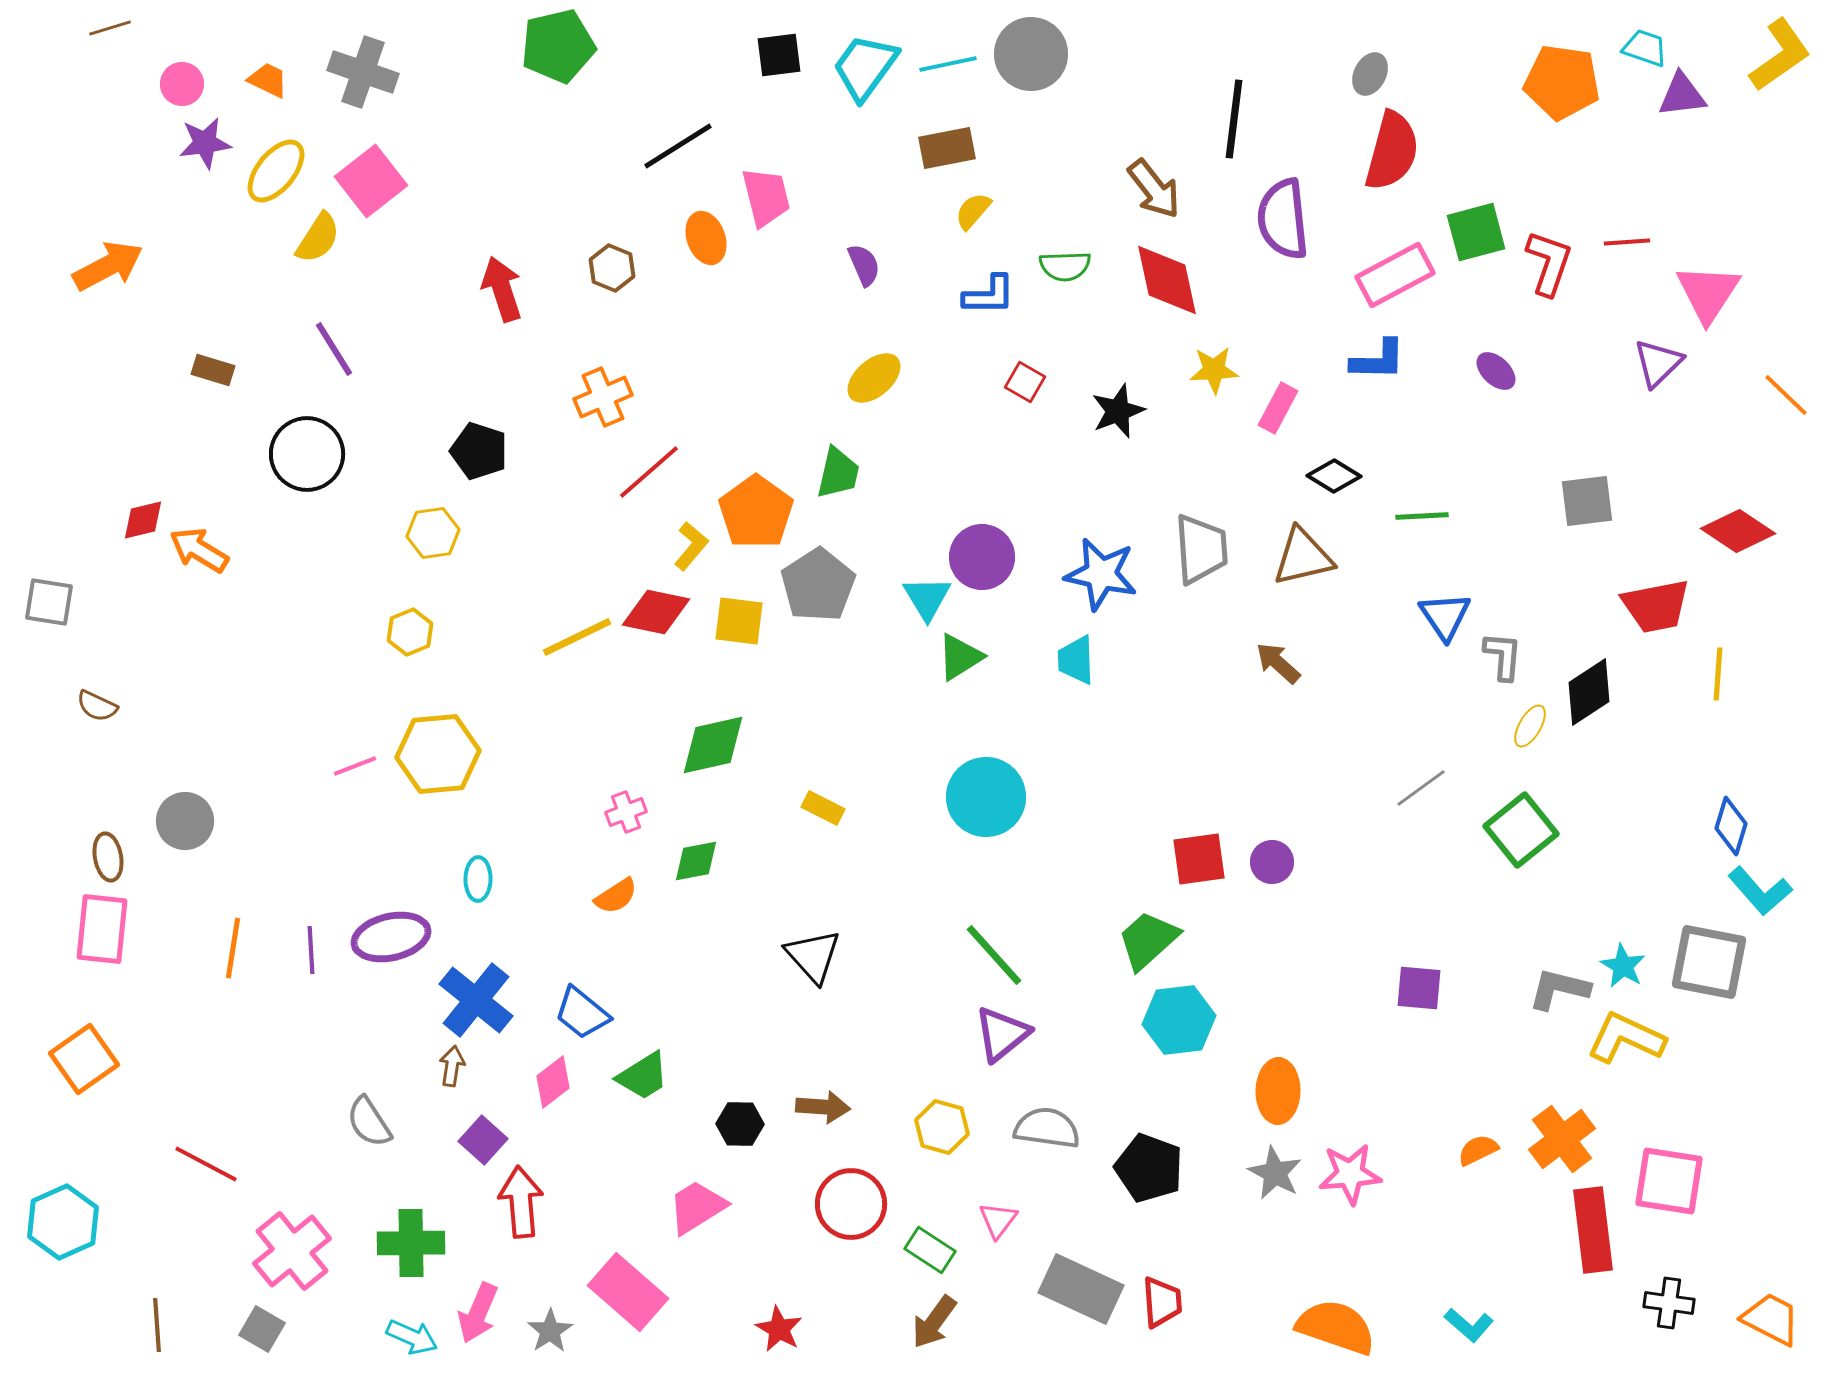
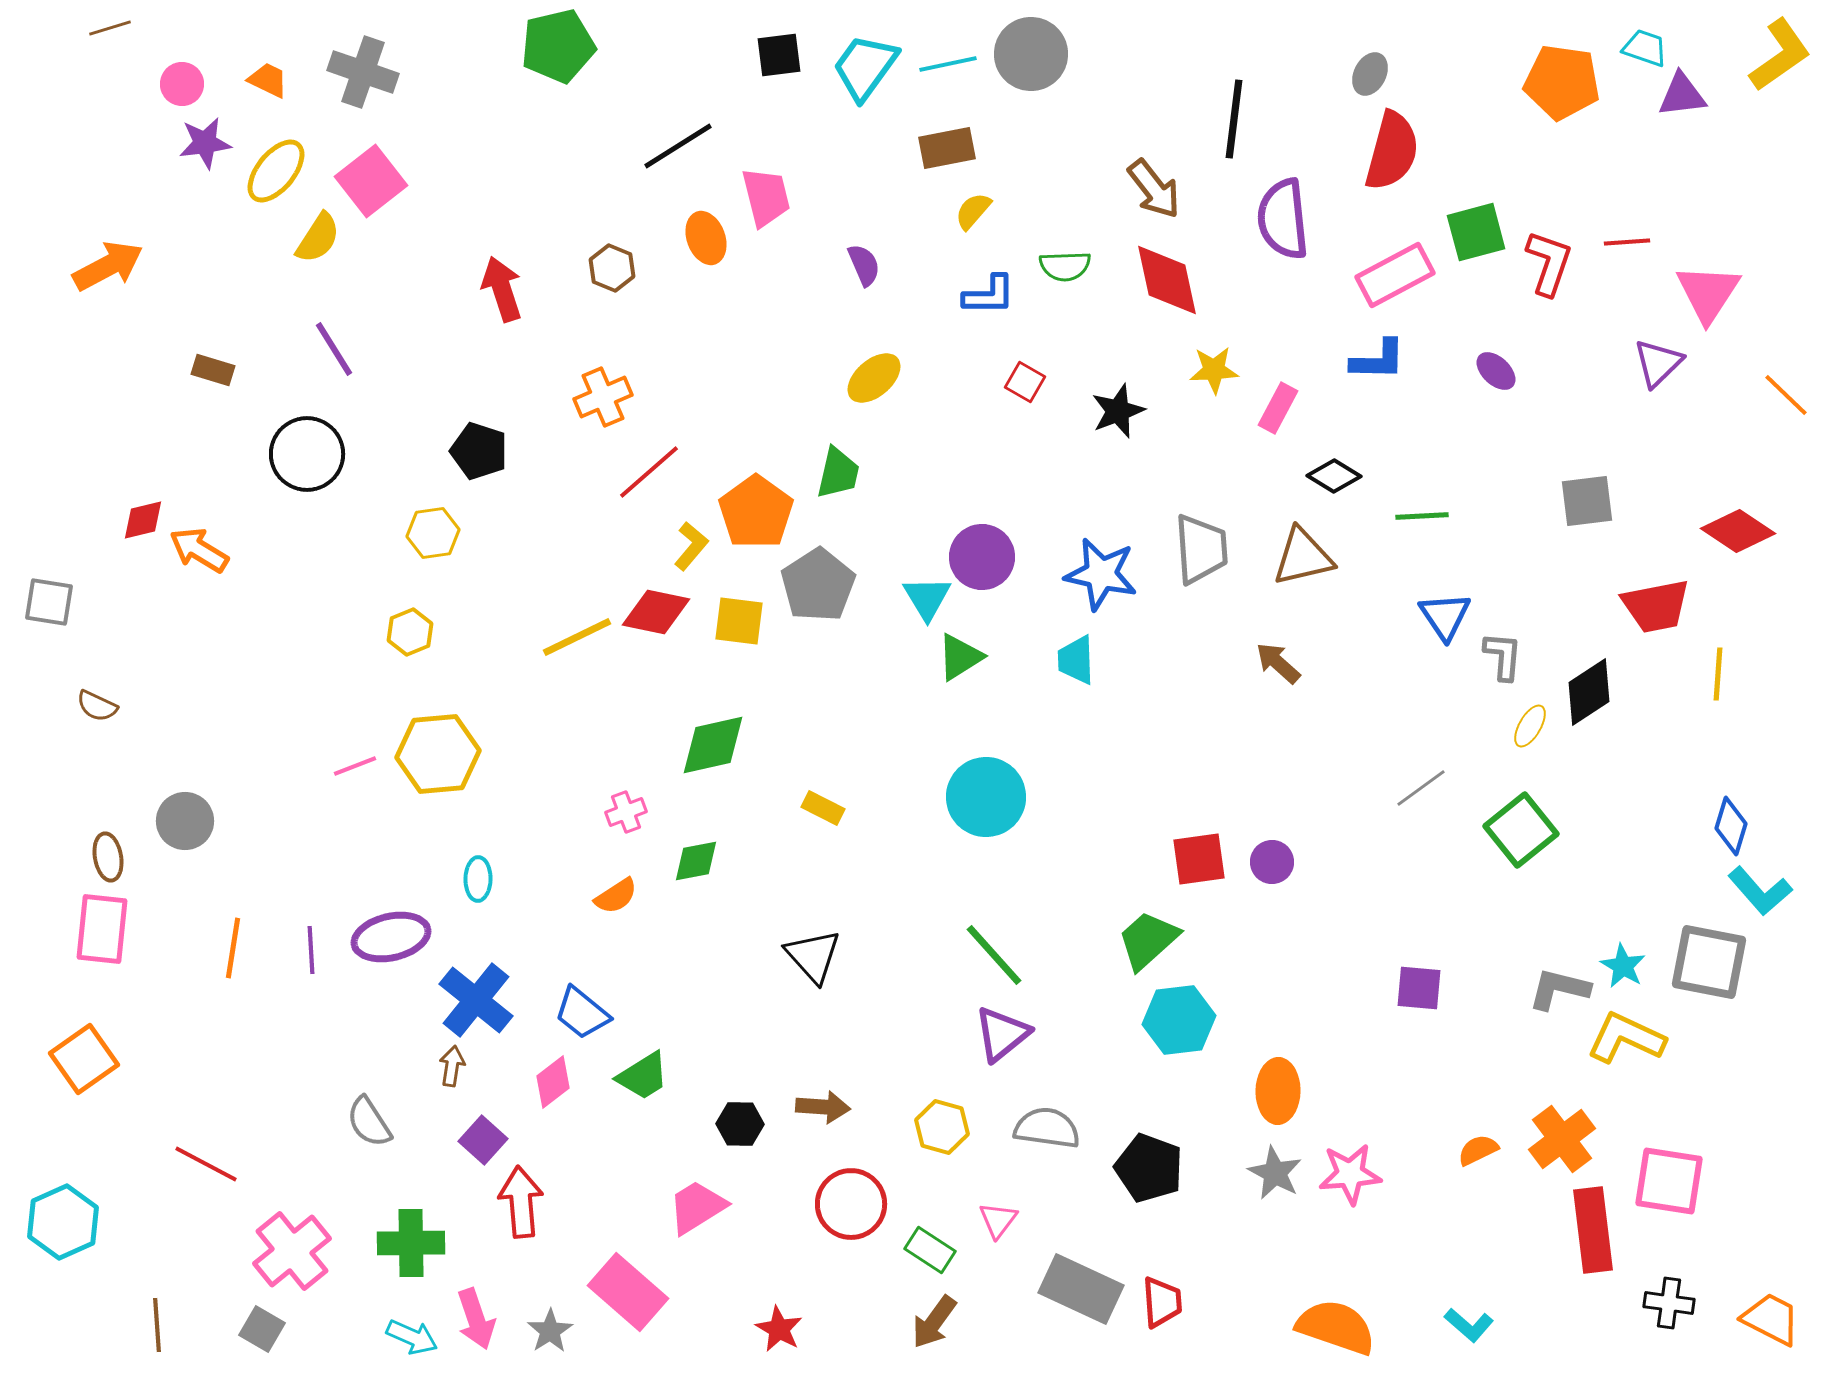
pink arrow at (478, 1313): moved 2 px left, 6 px down; rotated 42 degrees counterclockwise
